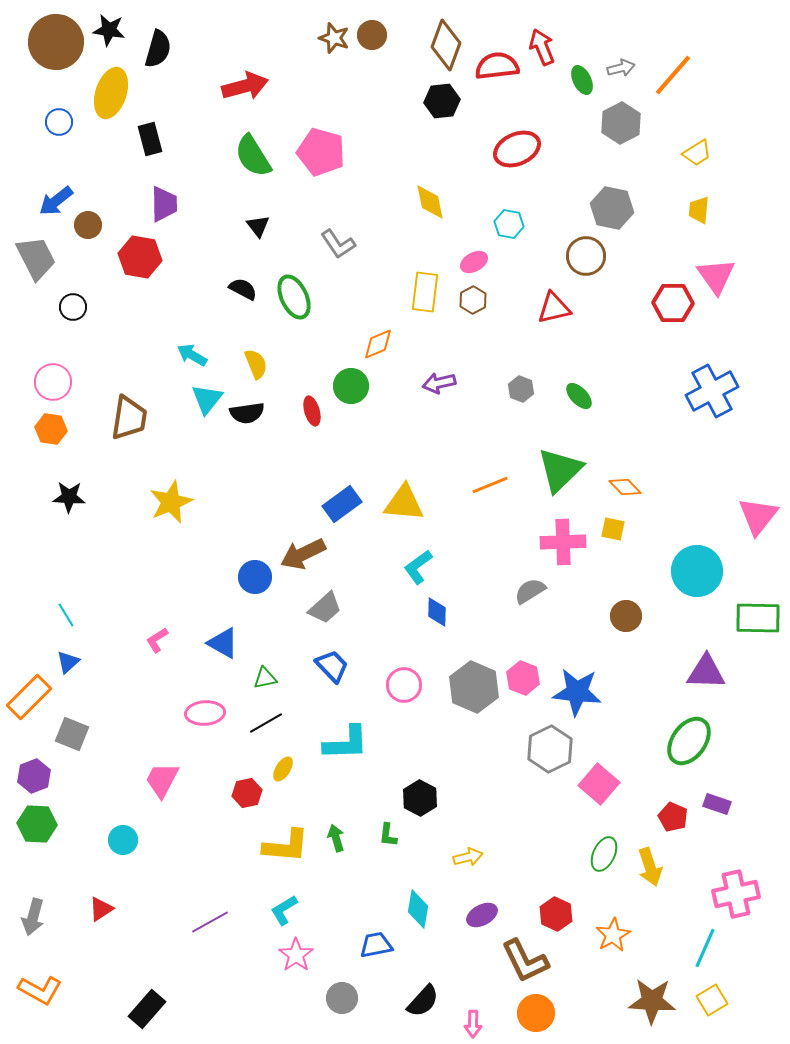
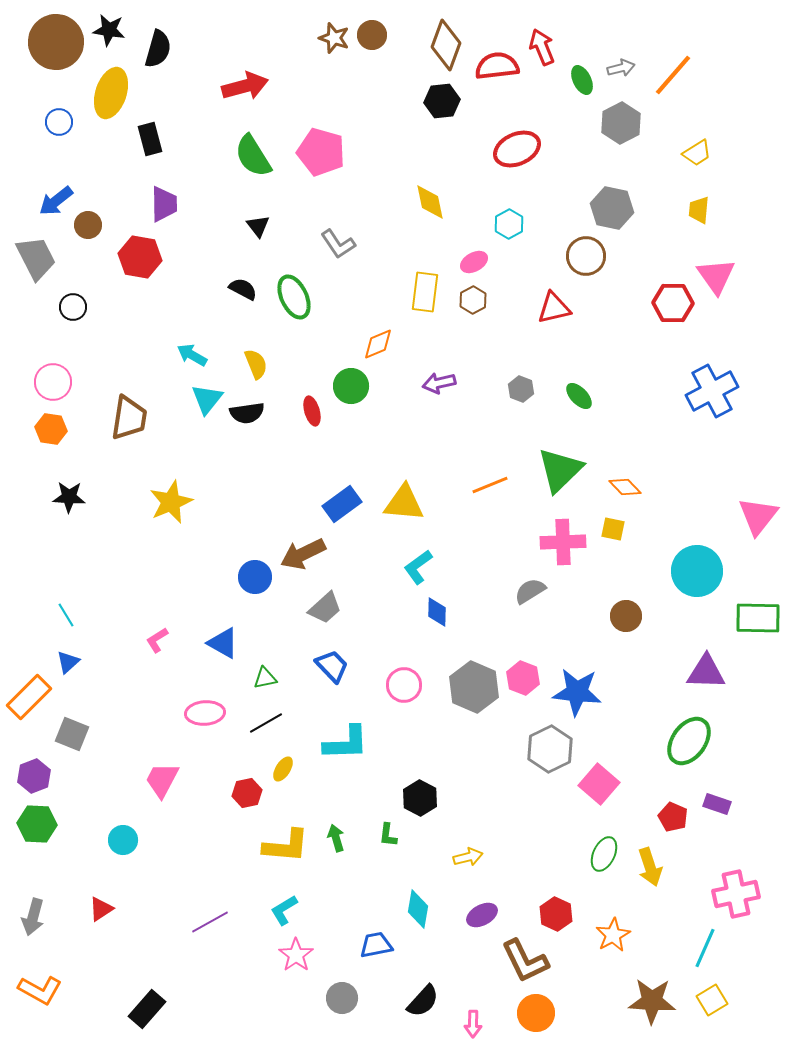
cyan hexagon at (509, 224): rotated 20 degrees clockwise
